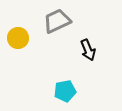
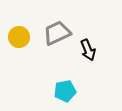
gray trapezoid: moved 12 px down
yellow circle: moved 1 px right, 1 px up
